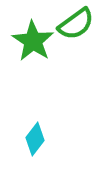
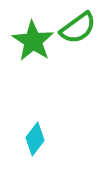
green semicircle: moved 2 px right, 4 px down
